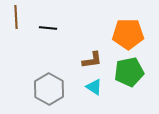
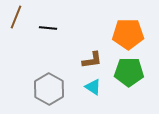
brown line: rotated 25 degrees clockwise
green pentagon: rotated 12 degrees clockwise
cyan triangle: moved 1 px left
